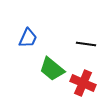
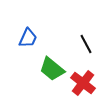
black line: rotated 54 degrees clockwise
red cross: rotated 15 degrees clockwise
